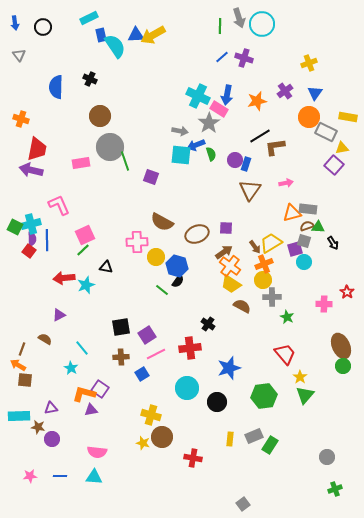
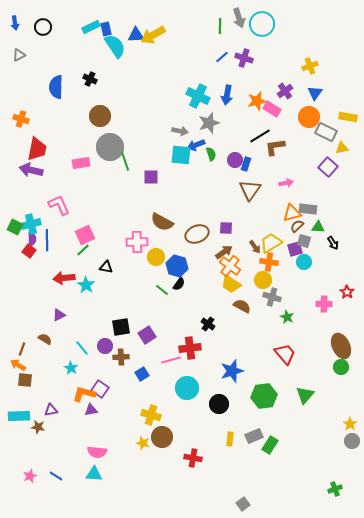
cyan rectangle at (89, 18): moved 2 px right, 9 px down
blue rectangle at (101, 35): moved 5 px right, 6 px up
gray triangle at (19, 55): rotated 40 degrees clockwise
yellow cross at (309, 63): moved 1 px right, 3 px down
pink rectangle at (219, 109): moved 53 px right
gray star at (209, 123): rotated 15 degrees clockwise
purple square at (334, 165): moved 6 px left, 2 px down
purple square at (151, 177): rotated 21 degrees counterclockwise
brown semicircle at (307, 226): moved 10 px left; rotated 24 degrees counterclockwise
orange cross at (264, 264): moved 5 px right, 2 px up; rotated 30 degrees clockwise
black semicircle at (178, 281): moved 1 px right, 3 px down
cyan star at (86, 285): rotated 18 degrees counterclockwise
gray cross at (272, 297): rotated 18 degrees clockwise
pink line at (156, 354): moved 15 px right, 6 px down; rotated 12 degrees clockwise
green circle at (343, 366): moved 2 px left, 1 px down
blue star at (229, 368): moved 3 px right, 3 px down
yellow star at (300, 377): moved 50 px right, 47 px down
black circle at (217, 402): moved 2 px right, 2 px down
purple triangle at (51, 408): moved 2 px down
purple circle at (52, 439): moved 53 px right, 93 px up
gray circle at (327, 457): moved 25 px right, 16 px up
pink star at (30, 476): rotated 16 degrees counterclockwise
blue line at (60, 476): moved 4 px left; rotated 32 degrees clockwise
cyan triangle at (94, 477): moved 3 px up
